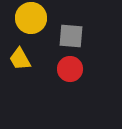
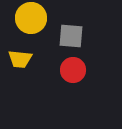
yellow trapezoid: rotated 55 degrees counterclockwise
red circle: moved 3 px right, 1 px down
